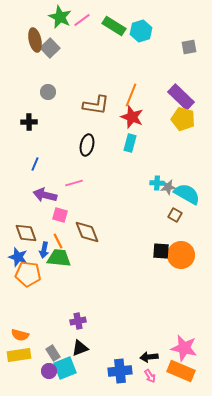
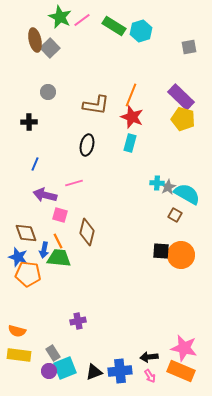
gray star at (168, 187): rotated 21 degrees counterclockwise
brown diamond at (87, 232): rotated 36 degrees clockwise
orange semicircle at (20, 335): moved 3 px left, 4 px up
black triangle at (80, 348): moved 14 px right, 24 px down
yellow rectangle at (19, 355): rotated 15 degrees clockwise
